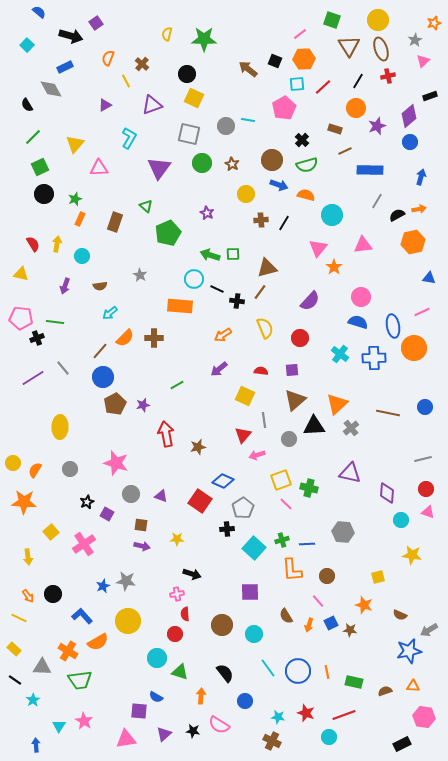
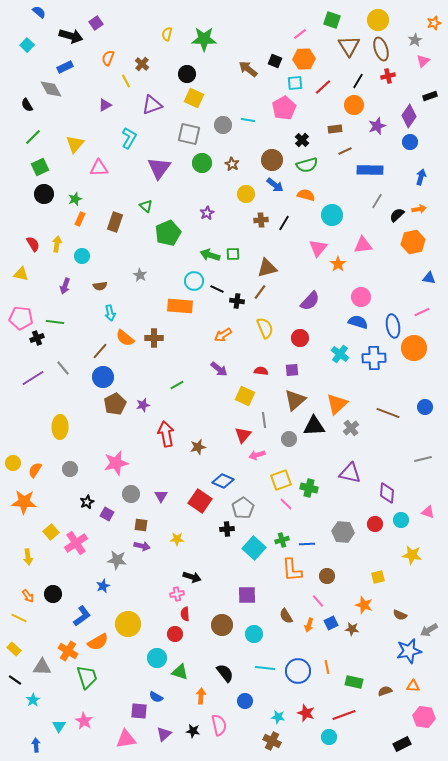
cyan square at (297, 84): moved 2 px left, 1 px up
orange circle at (356, 108): moved 2 px left, 3 px up
purple diamond at (409, 116): rotated 15 degrees counterclockwise
gray circle at (226, 126): moved 3 px left, 1 px up
brown rectangle at (335, 129): rotated 24 degrees counterclockwise
blue arrow at (279, 185): moved 4 px left; rotated 18 degrees clockwise
purple star at (207, 213): rotated 16 degrees clockwise
black semicircle at (397, 215): rotated 14 degrees counterclockwise
orange star at (334, 267): moved 4 px right, 3 px up
cyan circle at (194, 279): moved 2 px down
cyan arrow at (110, 313): rotated 63 degrees counterclockwise
orange semicircle at (125, 338): rotated 84 degrees clockwise
purple arrow at (219, 369): rotated 102 degrees counterclockwise
brown line at (388, 413): rotated 10 degrees clockwise
pink star at (116, 463): rotated 30 degrees counterclockwise
red circle at (426, 489): moved 51 px left, 35 px down
purple triangle at (161, 496): rotated 40 degrees clockwise
pink cross at (84, 544): moved 8 px left, 1 px up
black arrow at (192, 574): moved 3 px down
gray star at (126, 581): moved 9 px left, 21 px up
purple square at (250, 592): moved 3 px left, 3 px down
blue L-shape at (82, 616): rotated 95 degrees clockwise
yellow circle at (128, 621): moved 3 px down
brown star at (350, 630): moved 2 px right, 1 px up
cyan line at (268, 668): moved 3 px left; rotated 48 degrees counterclockwise
orange line at (327, 672): moved 5 px up
green trapezoid at (80, 680): moved 7 px right, 3 px up; rotated 100 degrees counterclockwise
pink semicircle at (219, 725): rotated 135 degrees counterclockwise
